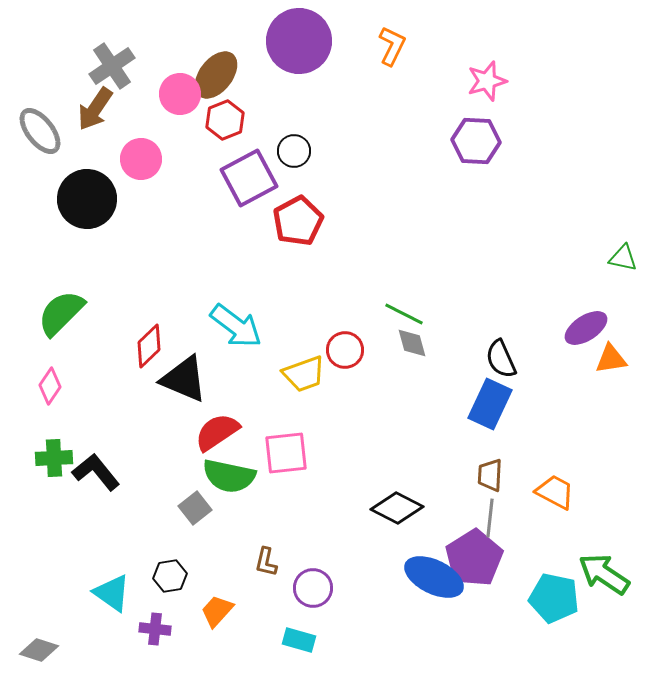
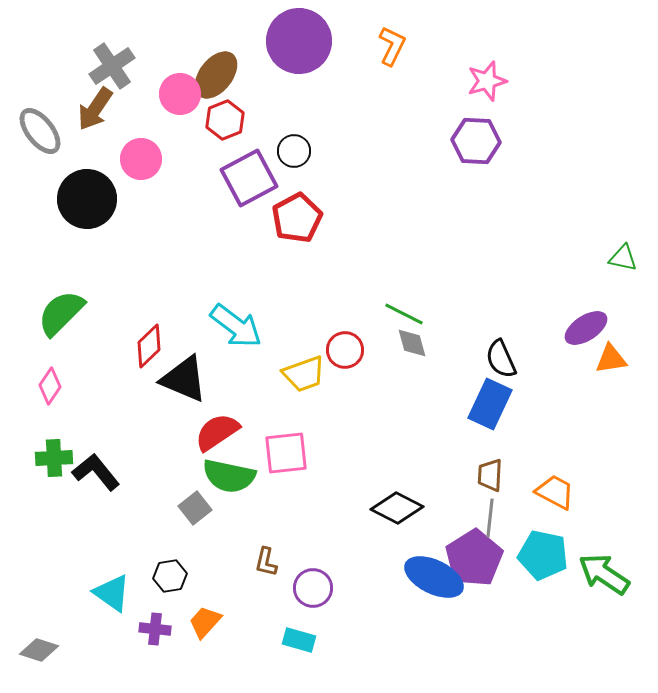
red pentagon at (298, 221): moved 1 px left, 3 px up
cyan pentagon at (554, 598): moved 11 px left, 43 px up
orange trapezoid at (217, 611): moved 12 px left, 11 px down
